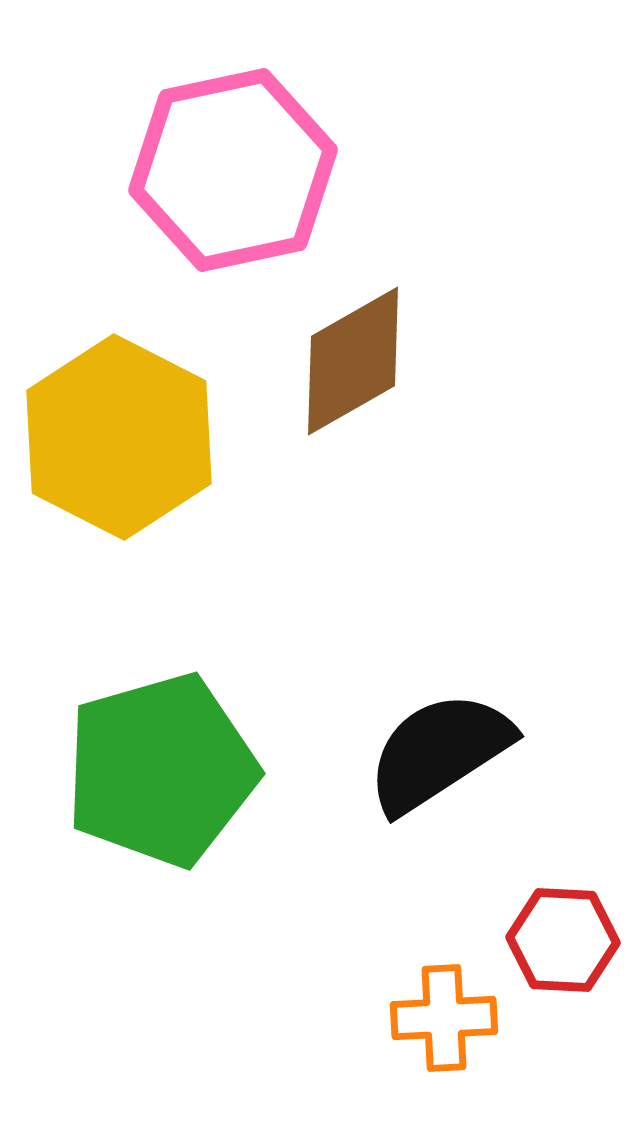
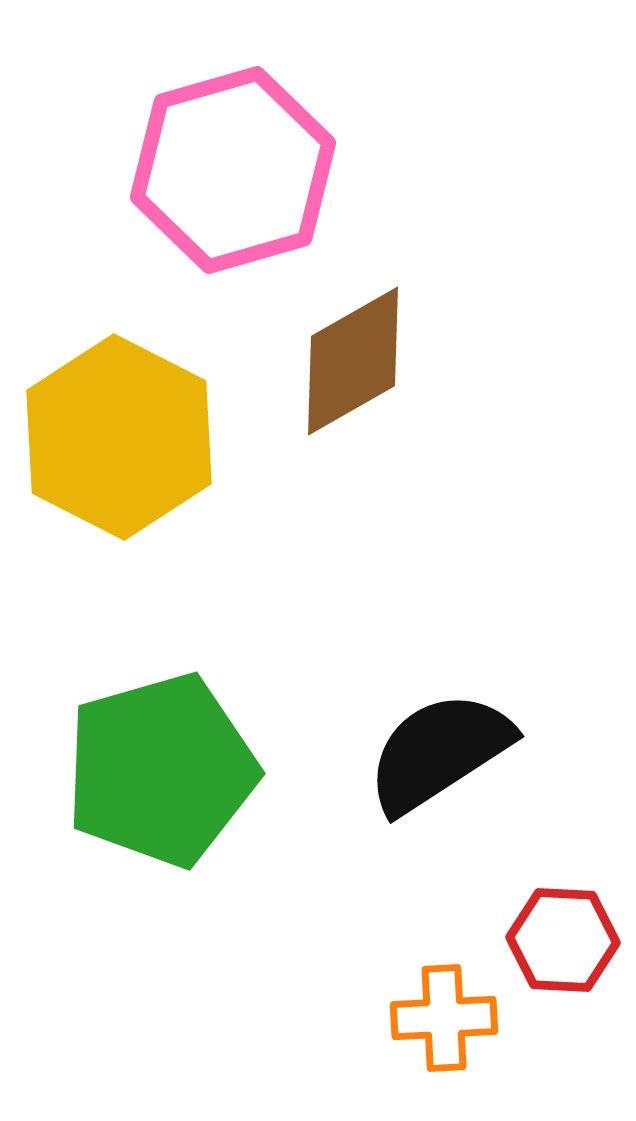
pink hexagon: rotated 4 degrees counterclockwise
